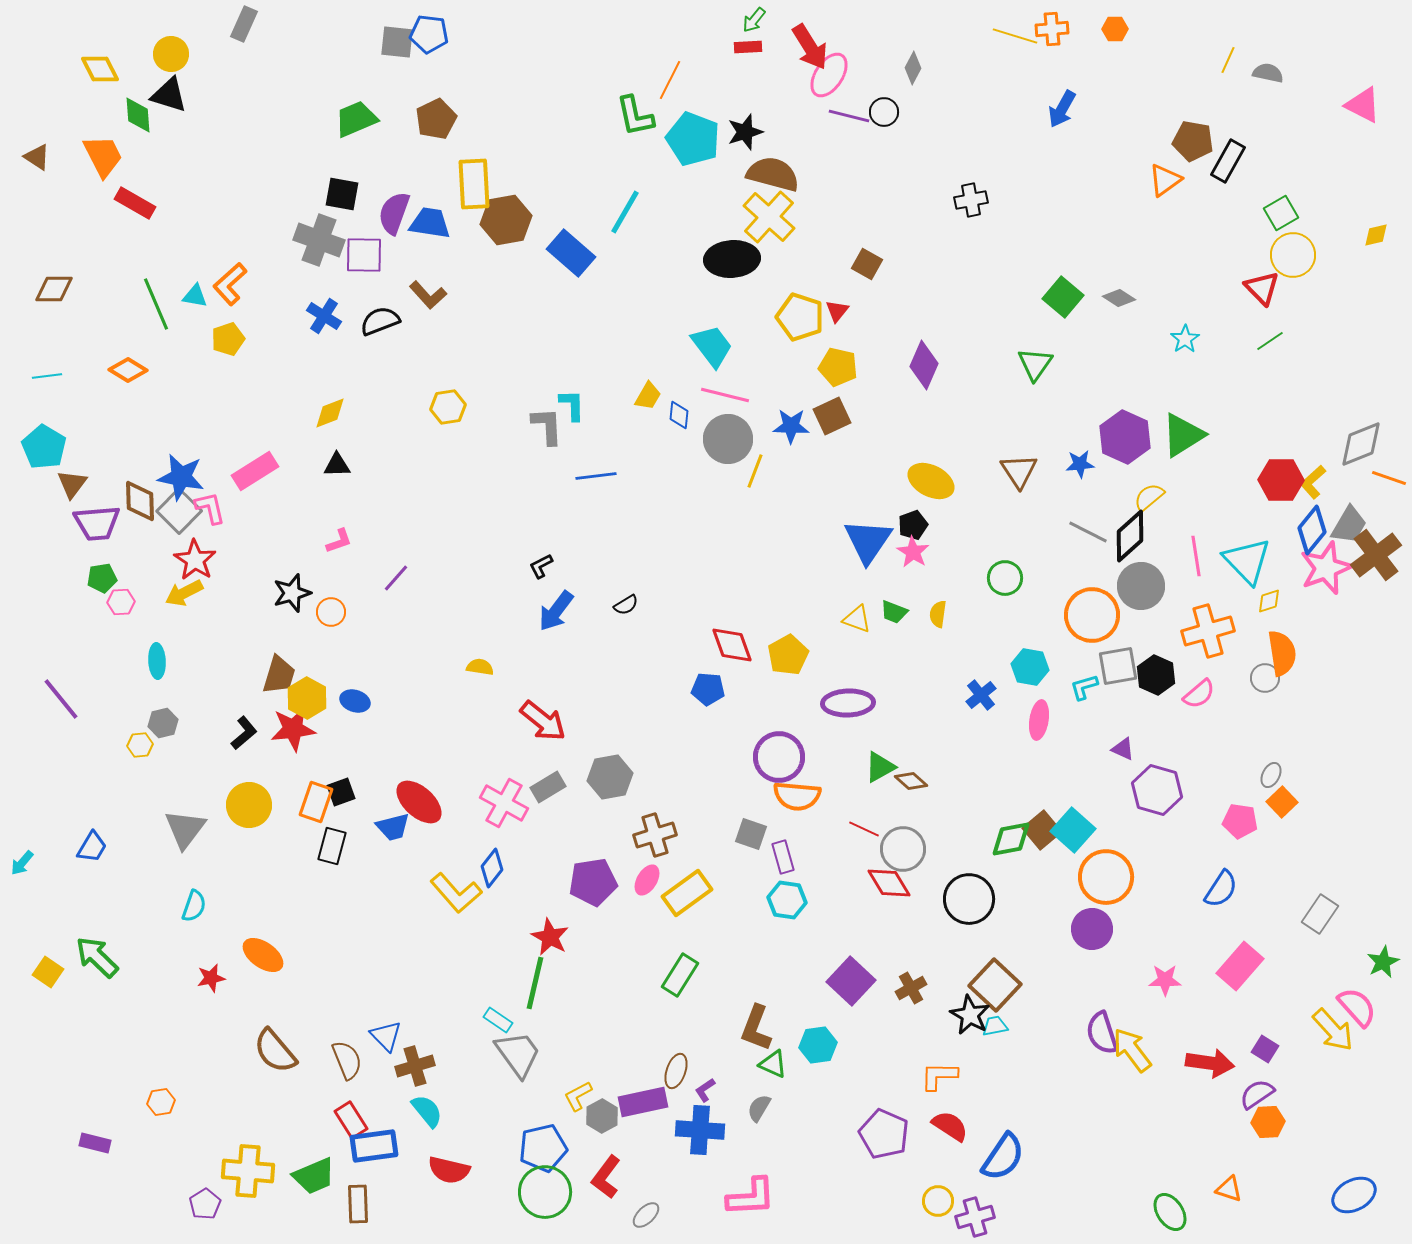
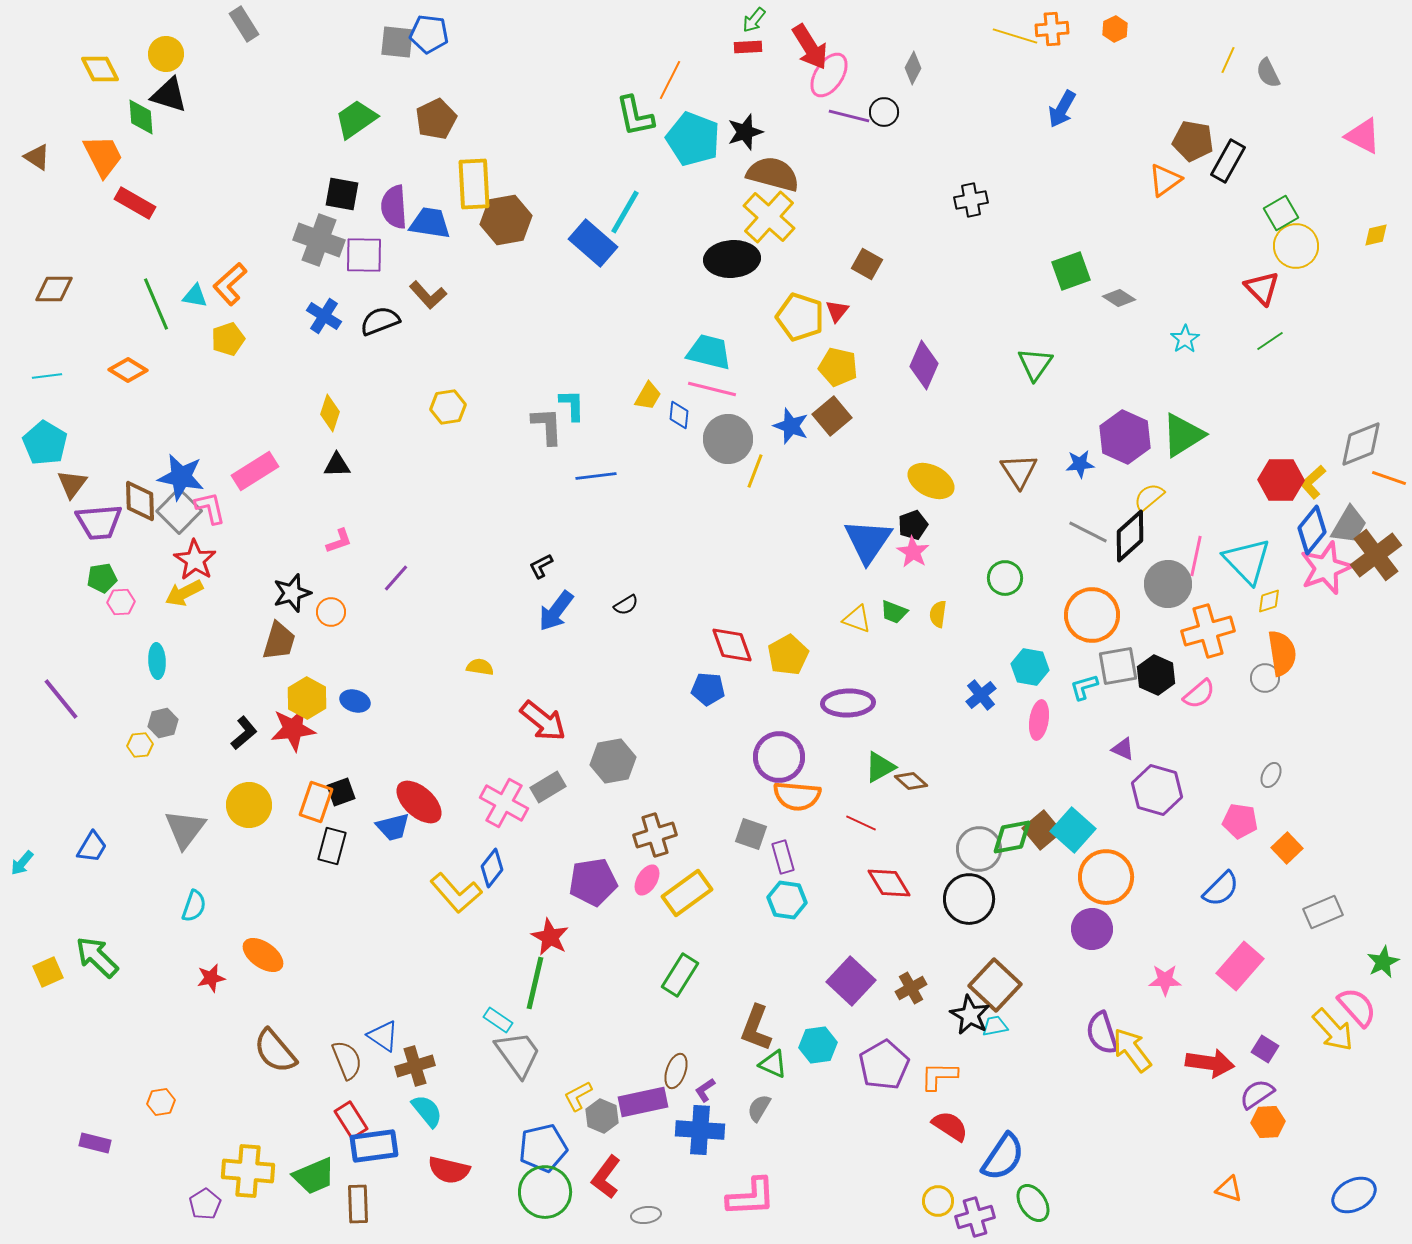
gray rectangle at (244, 24): rotated 56 degrees counterclockwise
orange hexagon at (1115, 29): rotated 25 degrees counterclockwise
yellow circle at (171, 54): moved 5 px left
gray semicircle at (1268, 73): rotated 128 degrees counterclockwise
pink triangle at (1363, 105): moved 31 px down
green diamond at (138, 115): moved 3 px right, 2 px down
green trapezoid at (356, 119): rotated 12 degrees counterclockwise
purple semicircle at (394, 213): moved 6 px up; rotated 24 degrees counterclockwise
blue rectangle at (571, 253): moved 22 px right, 10 px up
yellow circle at (1293, 255): moved 3 px right, 9 px up
green square at (1063, 297): moved 8 px right, 26 px up; rotated 30 degrees clockwise
cyan trapezoid at (712, 346): moved 3 px left, 6 px down; rotated 39 degrees counterclockwise
pink line at (725, 395): moved 13 px left, 6 px up
yellow diamond at (330, 413): rotated 51 degrees counterclockwise
brown square at (832, 416): rotated 15 degrees counterclockwise
blue star at (791, 426): rotated 18 degrees clockwise
cyan pentagon at (44, 447): moved 1 px right, 4 px up
purple trapezoid at (97, 523): moved 2 px right, 1 px up
pink line at (1196, 556): rotated 21 degrees clockwise
gray circle at (1141, 586): moved 27 px right, 2 px up
brown trapezoid at (279, 675): moved 34 px up
gray hexagon at (610, 777): moved 3 px right, 16 px up
orange square at (1282, 802): moved 5 px right, 46 px down
red line at (864, 829): moved 3 px left, 6 px up
green diamond at (1011, 839): moved 1 px right, 2 px up
gray circle at (903, 849): moved 76 px right
blue semicircle at (1221, 889): rotated 12 degrees clockwise
gray rectangle at (1320, 914): moved 3 px right, 2 px up; rotated 33 degrees clockwise
yellow square at (48, 972): rotated 32 degrees clockwise
blue triangle at (386, 1036): moved 3 px left; rotated 12 degrees counterclockwise
gray hexagon at (602, 1116): rotated 8 degrees counterclockwise
purple pentagon at (884, 1134): moved 69 px up; rotated 18 degrees clockwise
green ellipse at (1170, 1212): moved 137 px left, 9 px up
gray ellipse at (646, 1215): rotated 36 degrees clockwise
